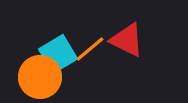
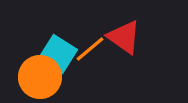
red triangle: moved 3 px left, 3 px up; rotated 9 degrees clockwise
cyan square: rotated 27 degrees counterclockwise
